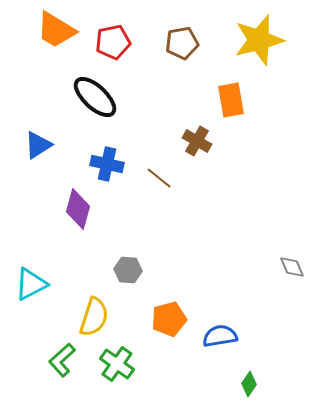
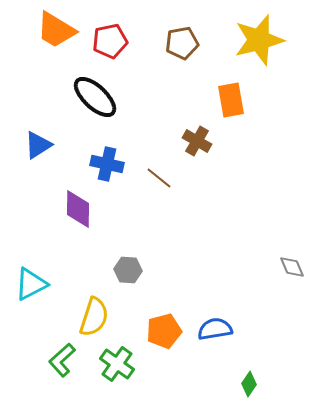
red pentagon: moved 3 px left, 1 px up
purple diamond: rotated 15 degrees counterclockwise
orange pentagon: moved 5 px left, 12 px down
blue semicircle: moved 5 px left, 7 px up
